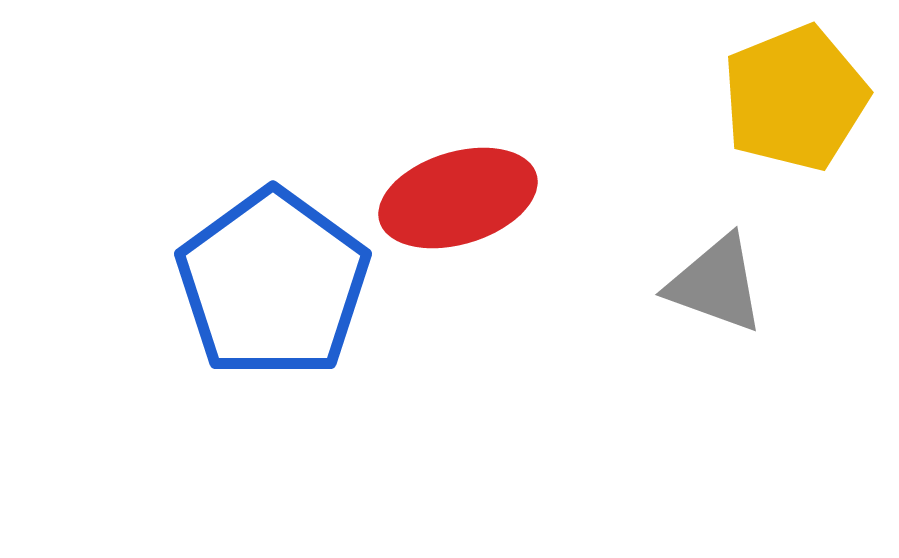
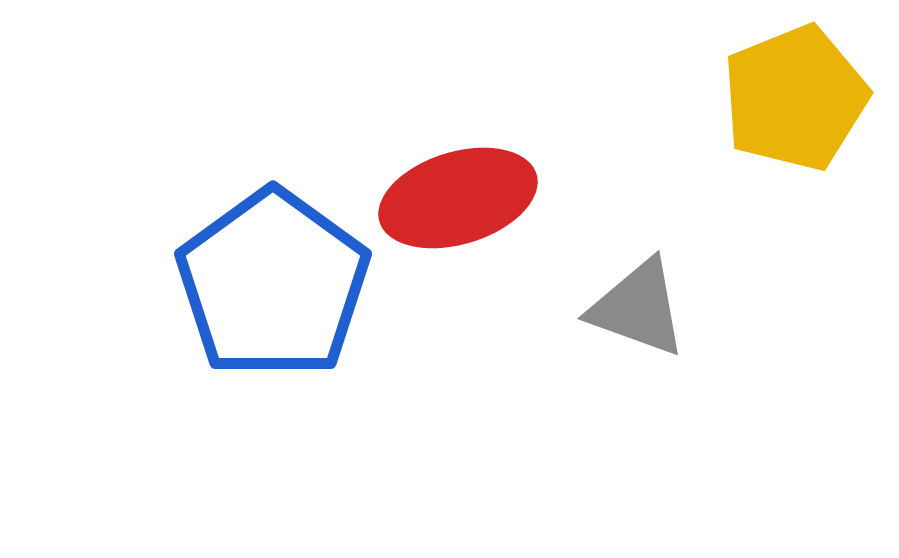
gray triangle: moved 78 px left, 24 px down
